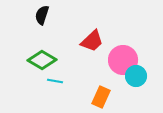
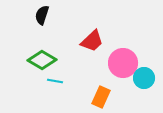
pink circle: moved 3 px down
cyan circle: moved 8 px right, 2 px down
